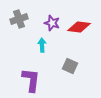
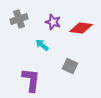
purple star: moved 1 px right, 1 px up
red diamond: moved 2 px right, 1 px down
cyan arrow: rotated 48 degrees counterclockwise
